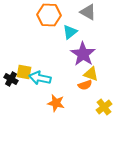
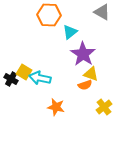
gray triangle: moved 14 px right
yellow square: rotated 21 degrees clockwise
orange star: moved 4 px down
